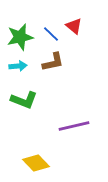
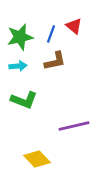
blue line: rotated 66 degrees clockwise
brown L-shape: moved 2 px right, 1 px up
yellow diamond: moved 1 px right, 4 px up
